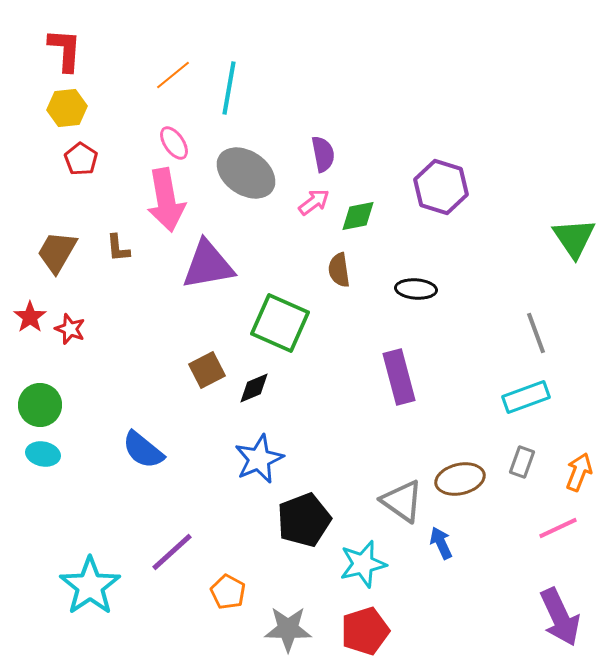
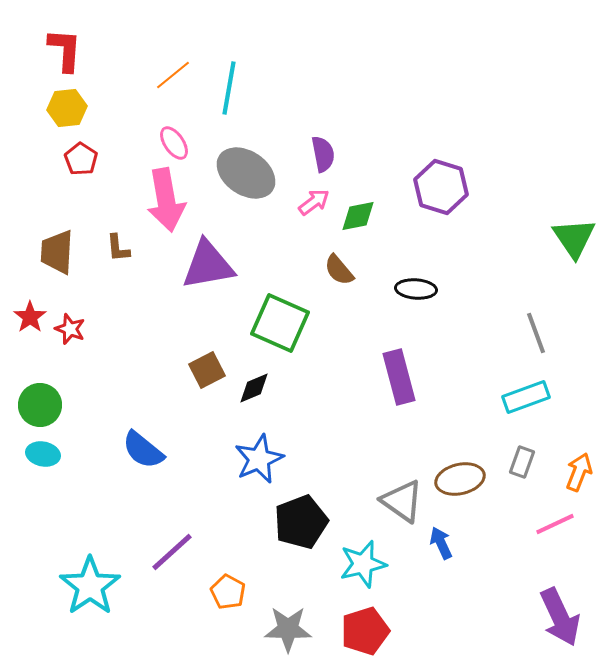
brown trapezoid at (57, 252): rotated 27 degrees counterclockwise
brown semicircle at (339, 270): rotated 32 degrees counterclockwise
black pentagon at (304, 520): moved 3 px left, 2 px down
pink line at (558, 528): moved 3 px left, 4 px up
